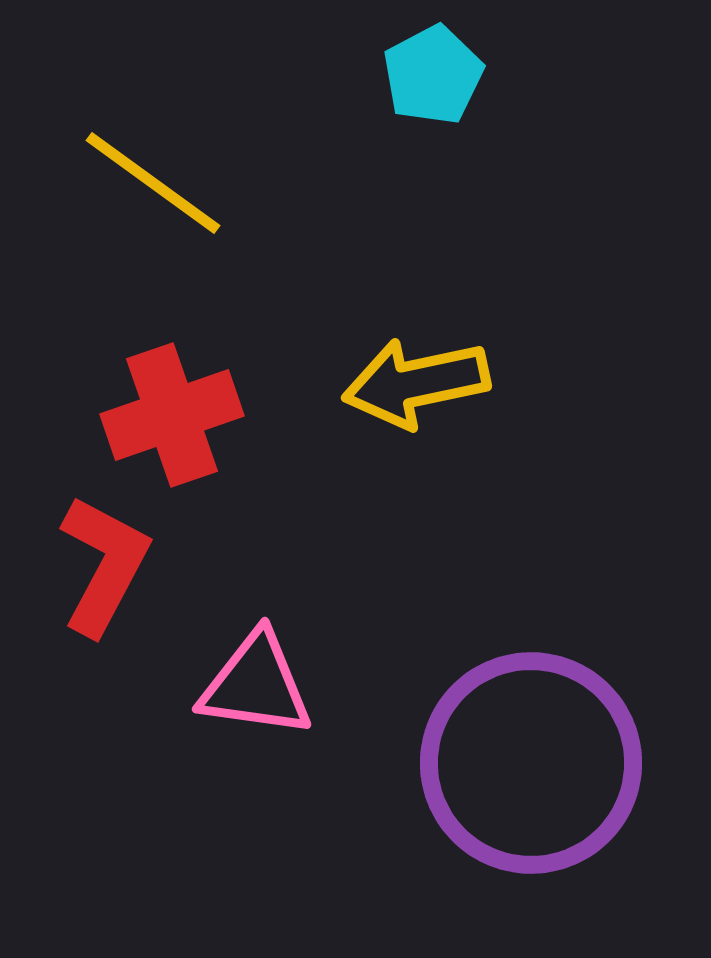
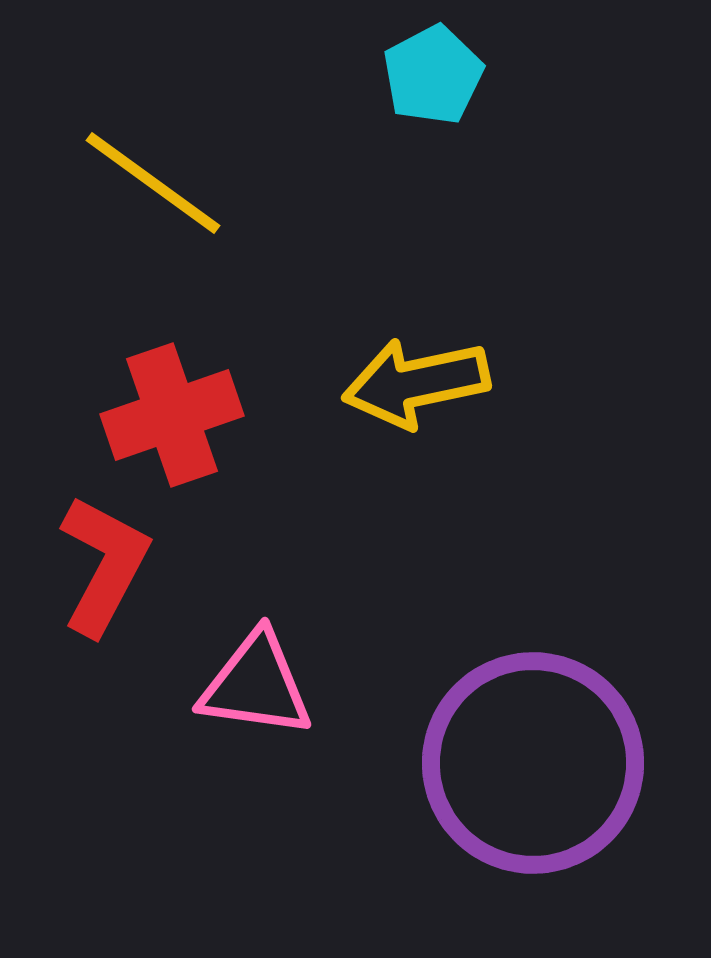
purple circle: moved 2 px right
